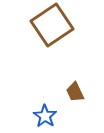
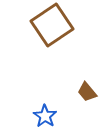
brown trapezoid: moved 12 px right; rotated 15 degrees counterclockwise
